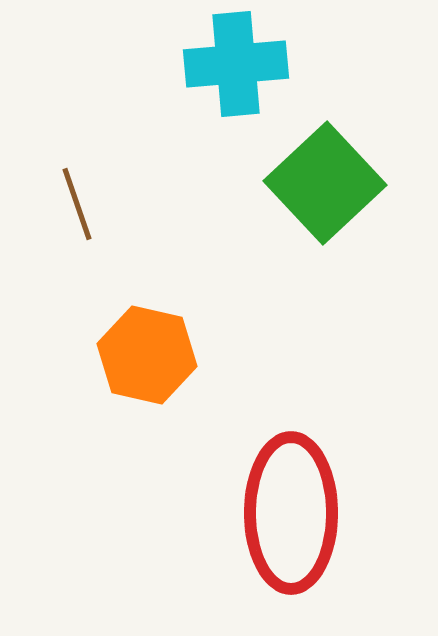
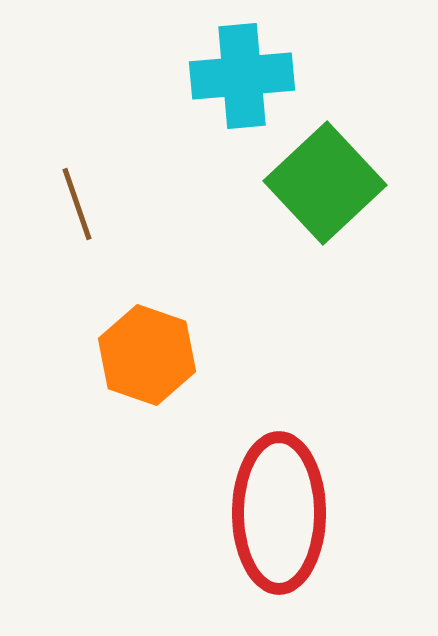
cyan cross: moved 6 px right, 12 px down
orange hexagon: rotated 6 degrees clockwise
red ellipse: moved 12 px left
